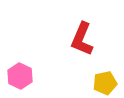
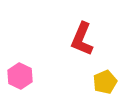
yellow pentagon: moved 1 px up; rotated 10 degrees counterclockwise
